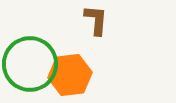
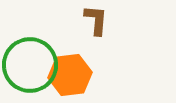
green circle: moved 1 px down
